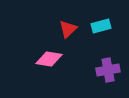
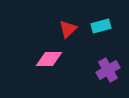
pink diamond: rotated 8 degrees counterclockwise
purple cross: rotated 20 degrees counterclockwise
